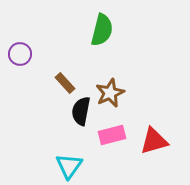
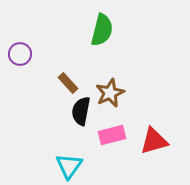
brown rectangle: moved 3 px right
